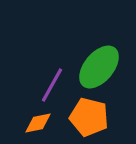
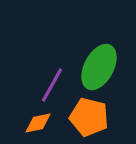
green ellipse: rotated 12 degrees counterclockwise
